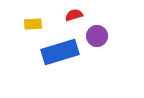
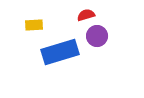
red semicircle: moved 12 px right
yellow rectangle: moved 1 px right, 1 px down
